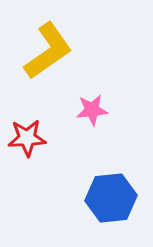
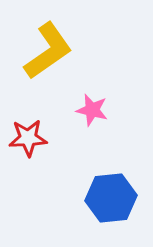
pink star: rotated 20 degrees clockwise
red star: moved 1 px right
